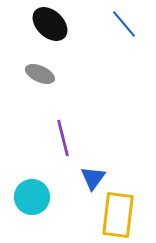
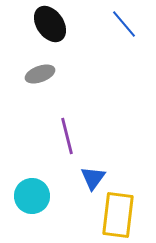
black ellipse: rotated 12 degrees clockwise
gray ellipse: rotated 44 degrees counterclockwise
purple line: moved 4 px right, 2 px up
cyan circle: moved 1 px up
